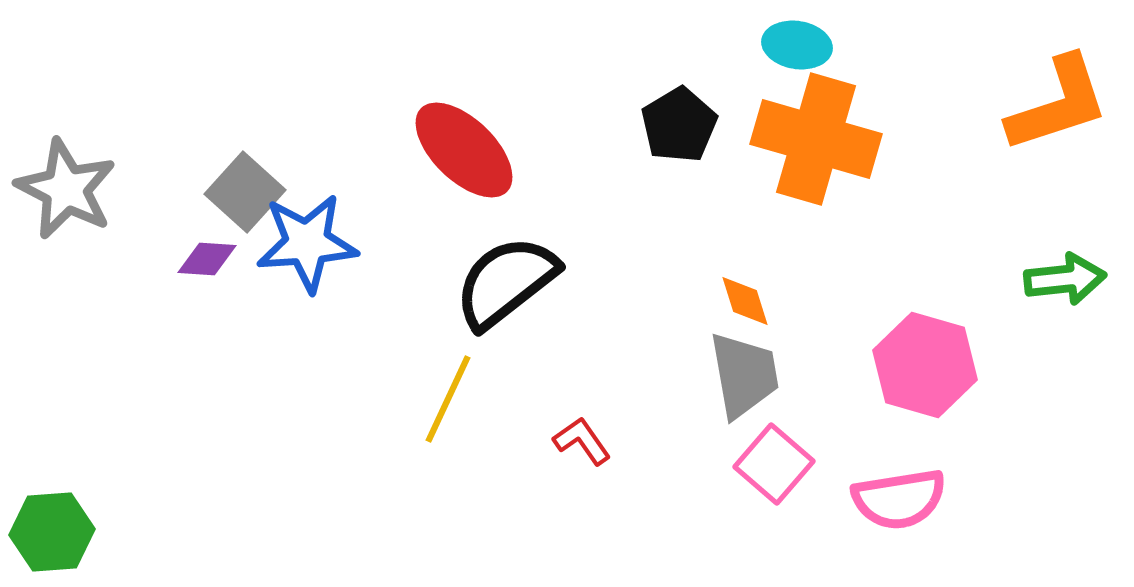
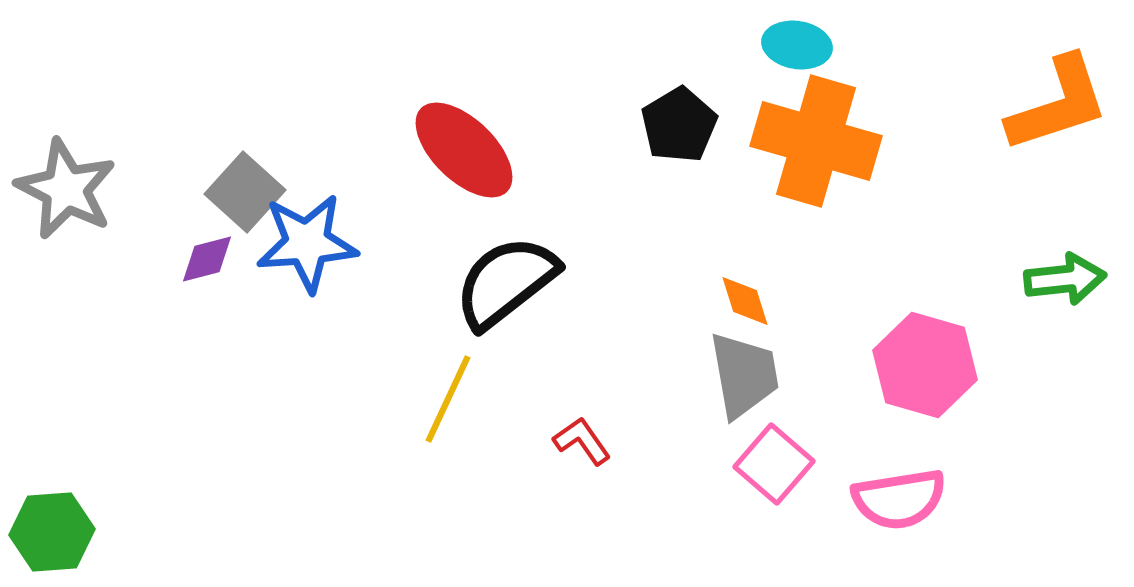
orange cross: moved 2 px down
purple diamond: rotated 18 degrees counterclockwise
